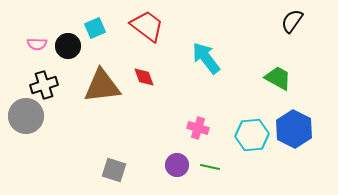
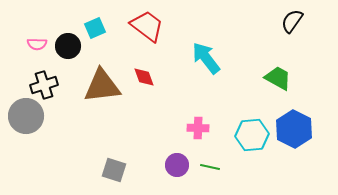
pink cross: rotated 15 degrees counterclockwise
